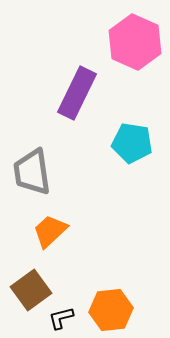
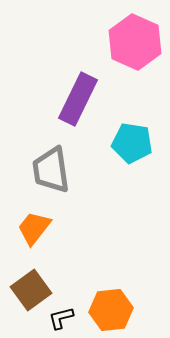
purple rectangle: moved 1 px right, 6 px down
gray trapezoid: moved 19 px right, 2 px up
orange trapezoid: moved 16 px left, 3 px up; rotated 9 degrees counterclockwise
